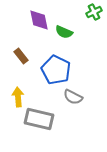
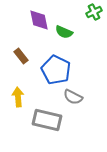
gray rectangle: moved 8 px right, 1 px down
